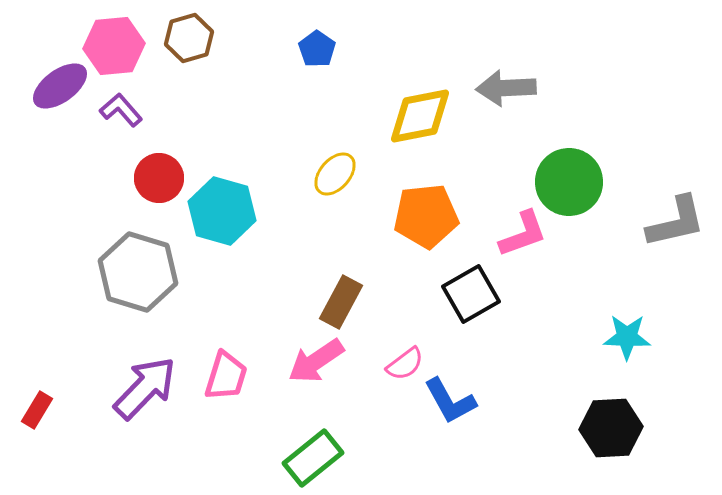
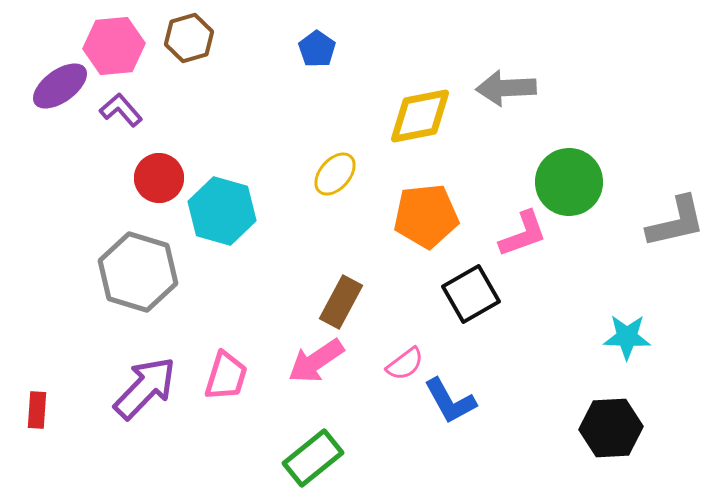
red rectangle: rotated 27 degrees counterclockwise
